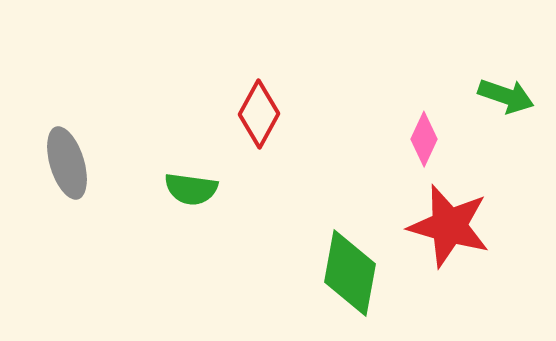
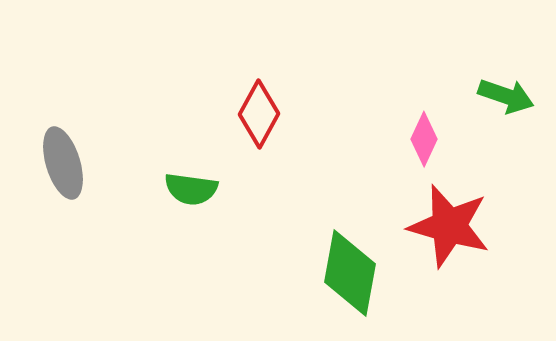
gray ellipse: moved 4 px left
